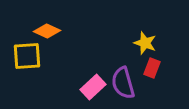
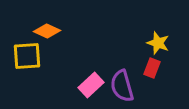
yellow star: moved 13 px right
purple semicircle: moved 1 px left, 3 px down
pink rectangle: moved 2 px left, 2 px up
